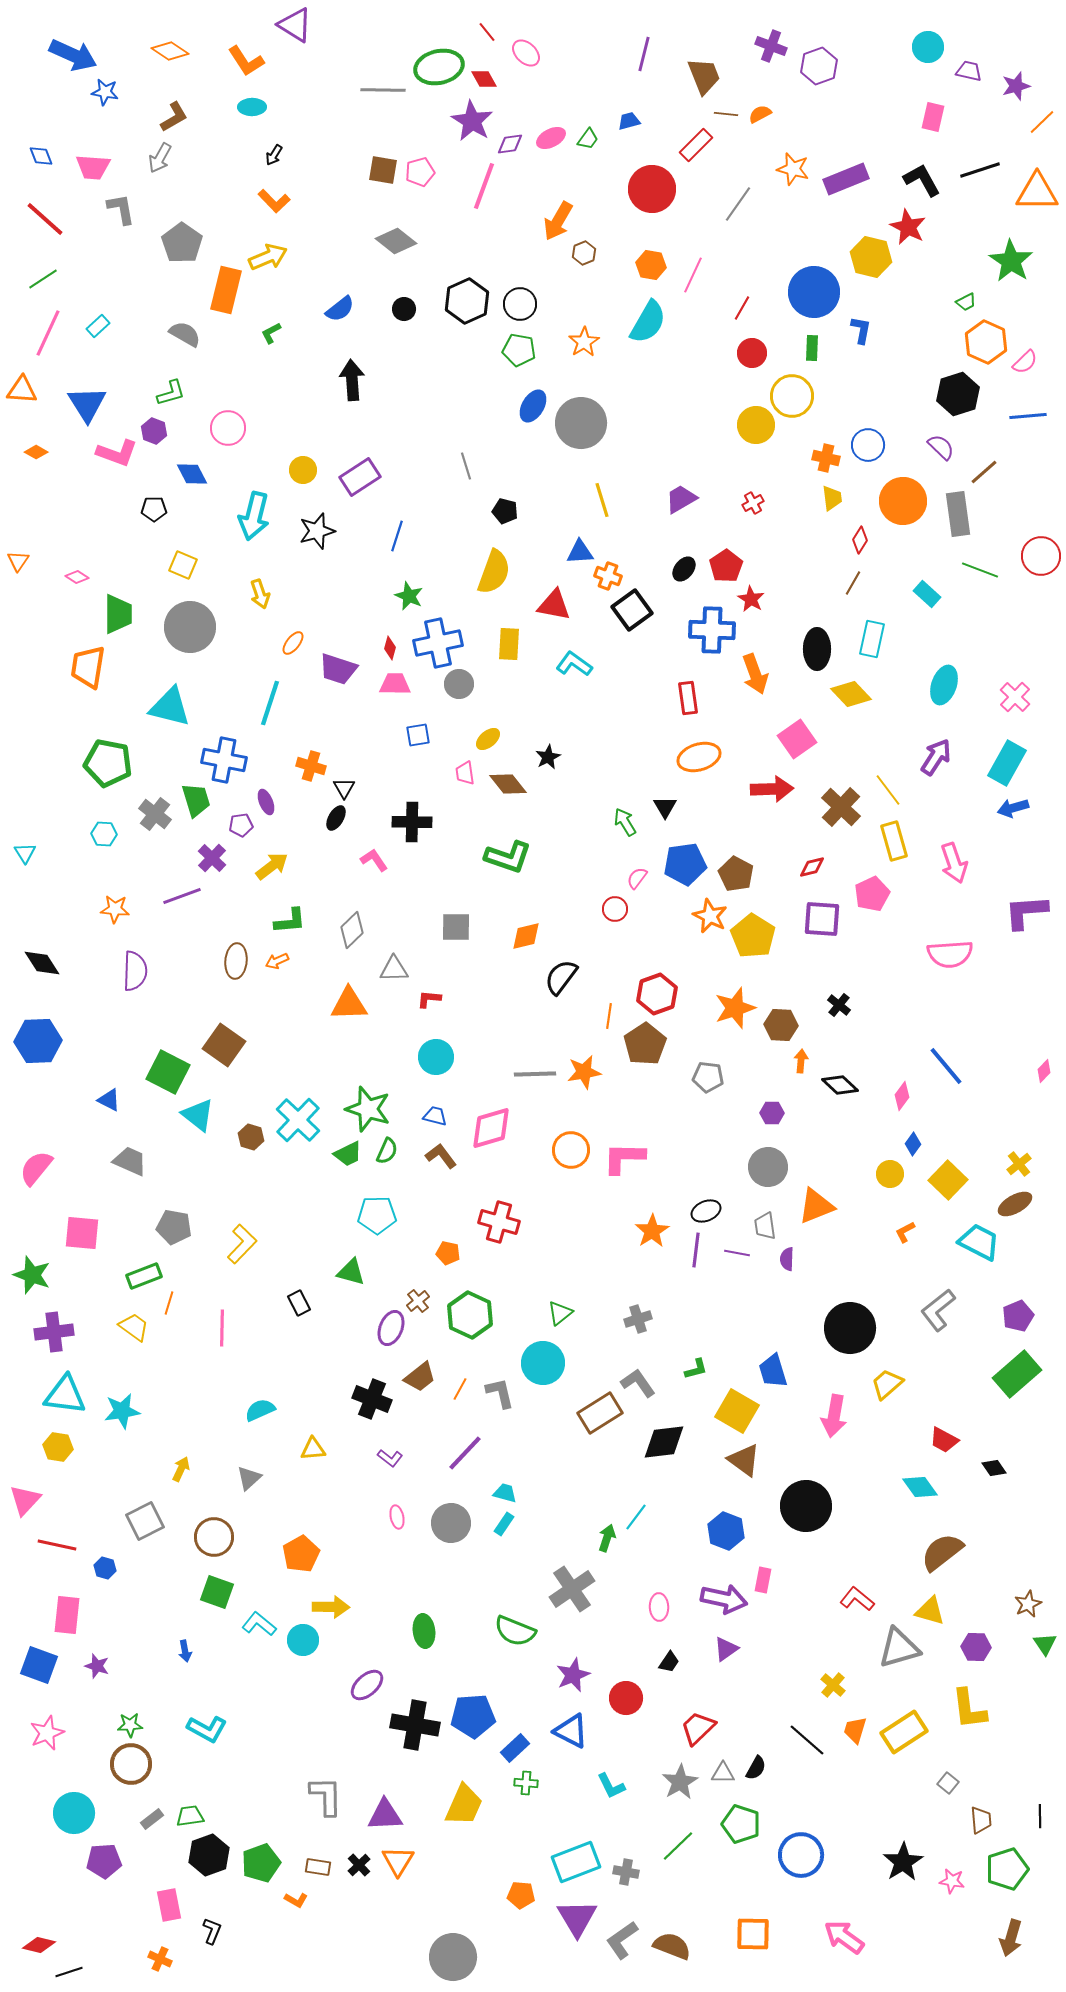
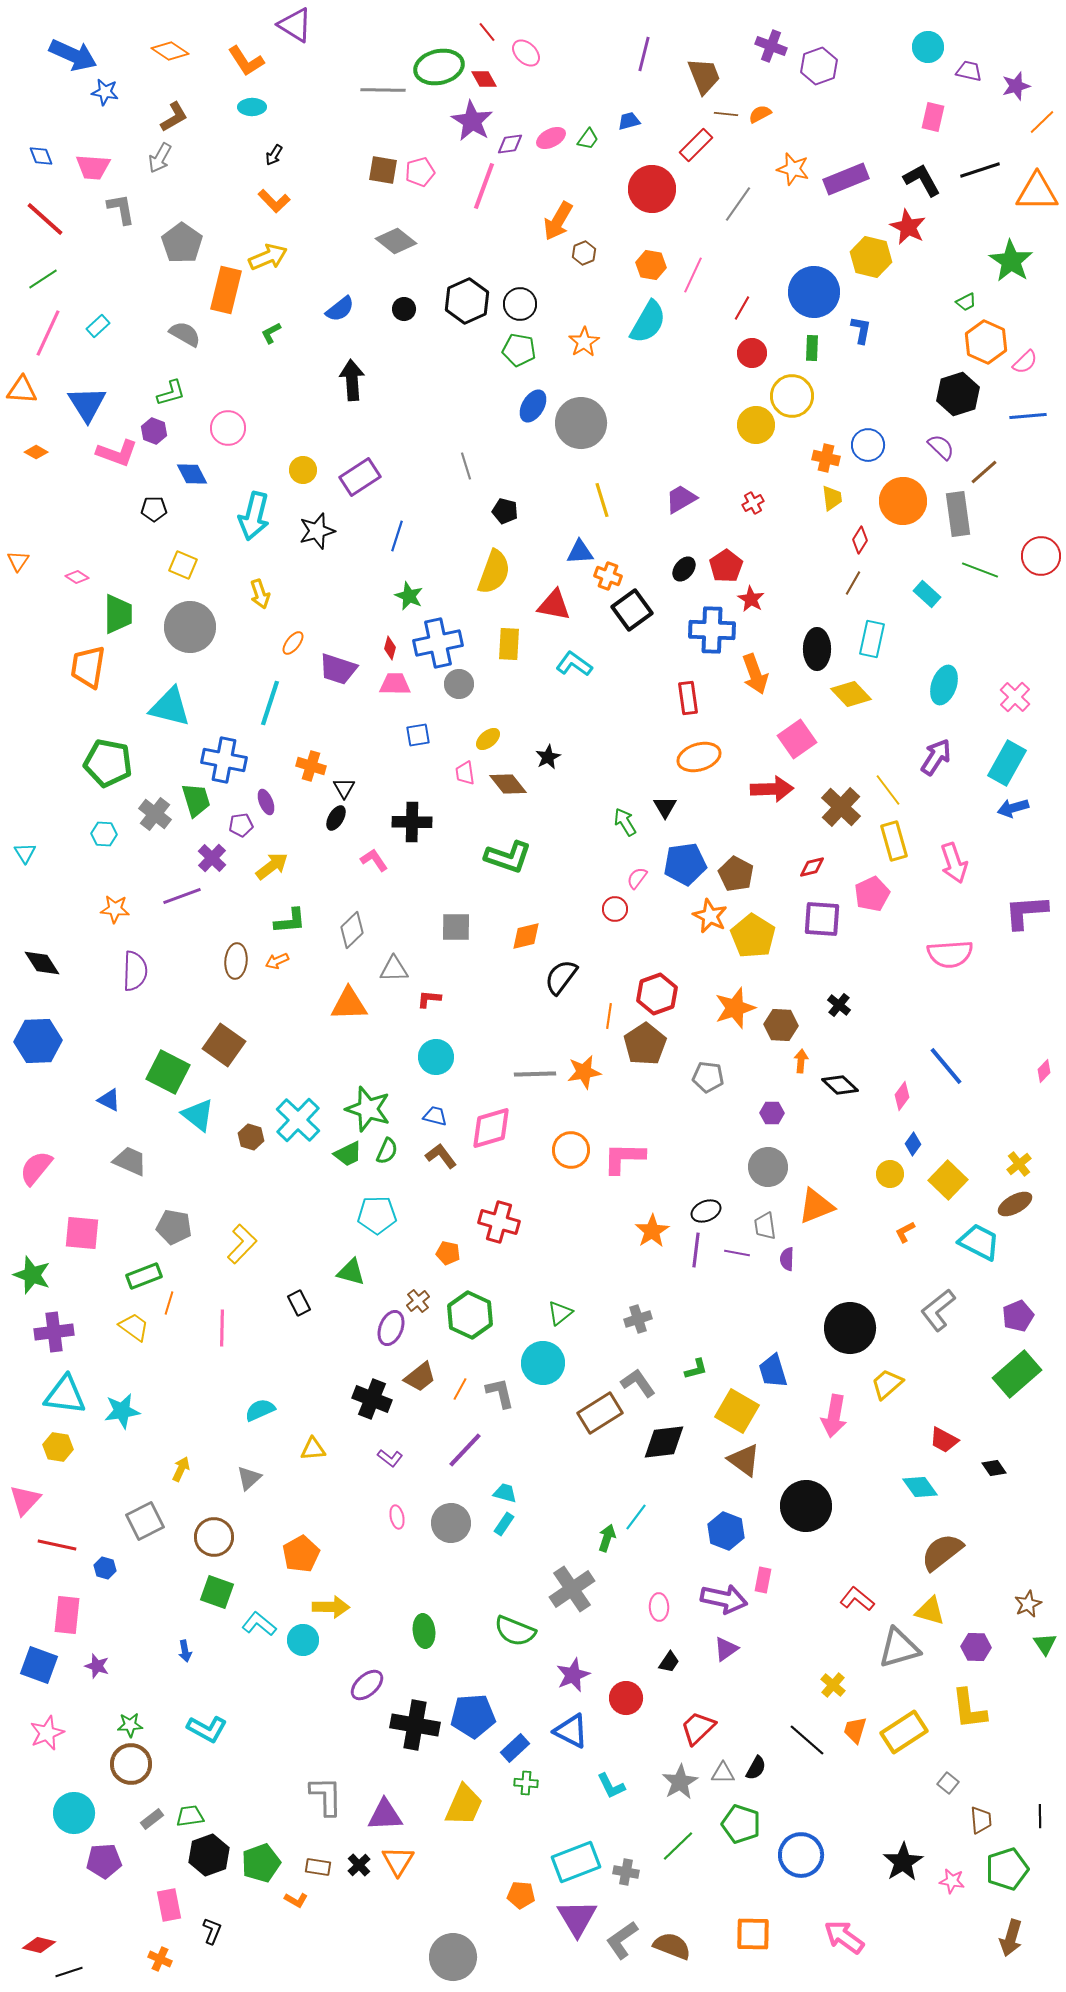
purple line at (465, 1453): moved 3 px up
